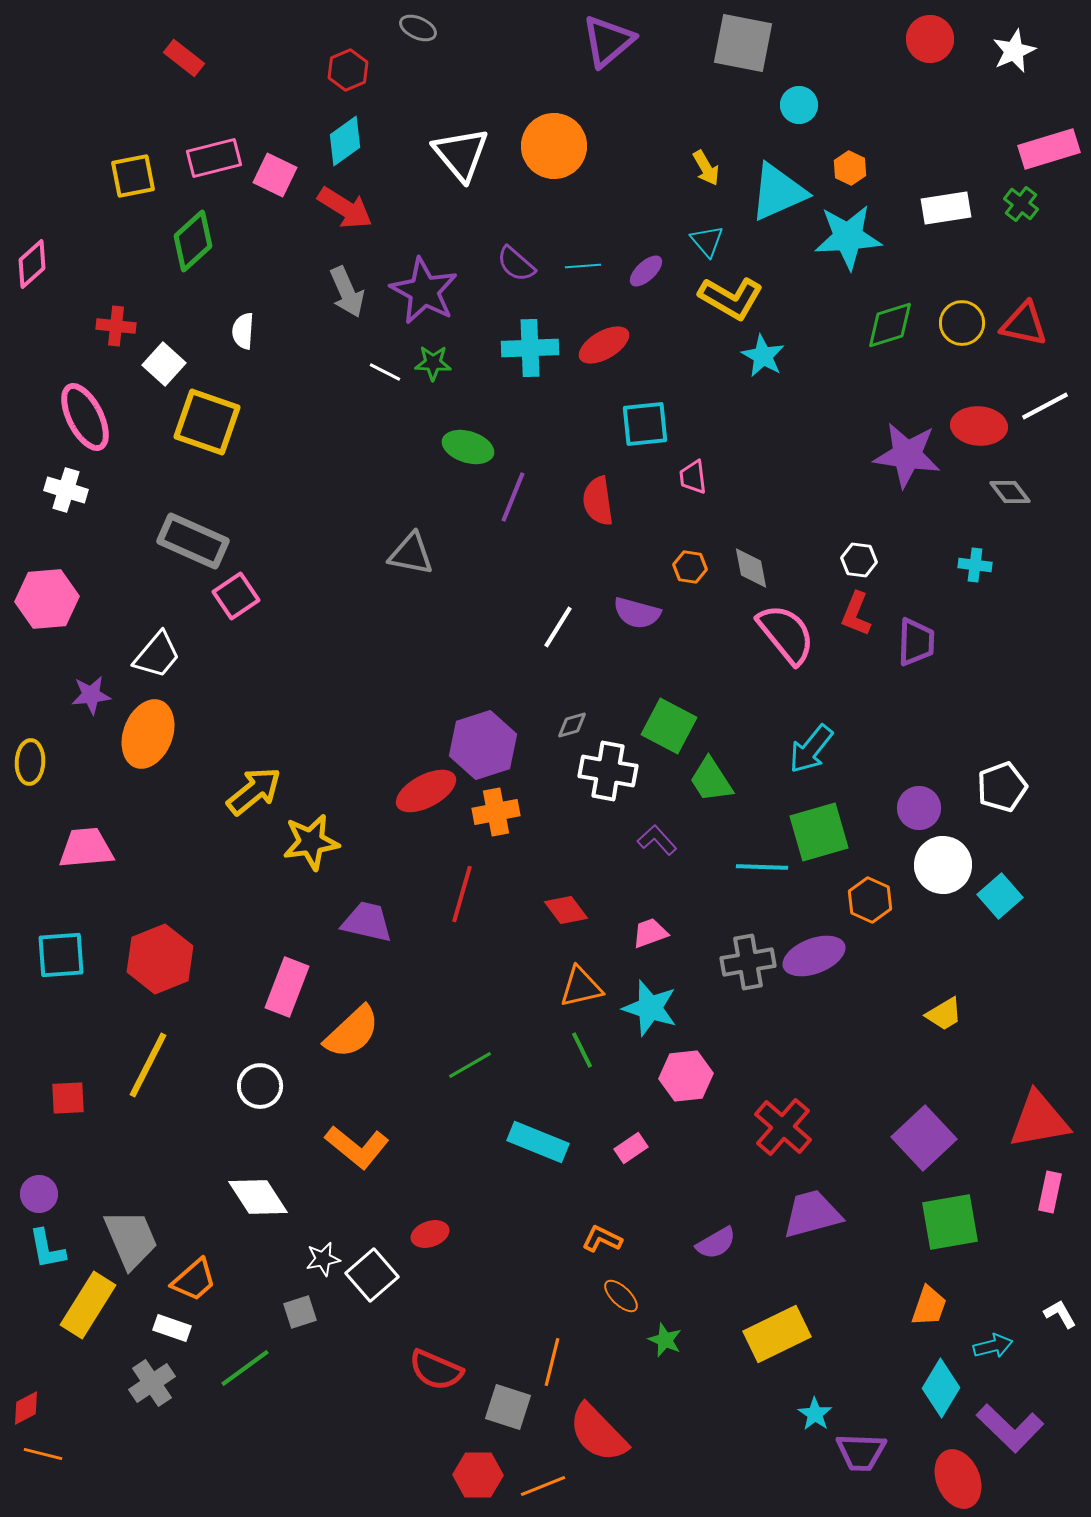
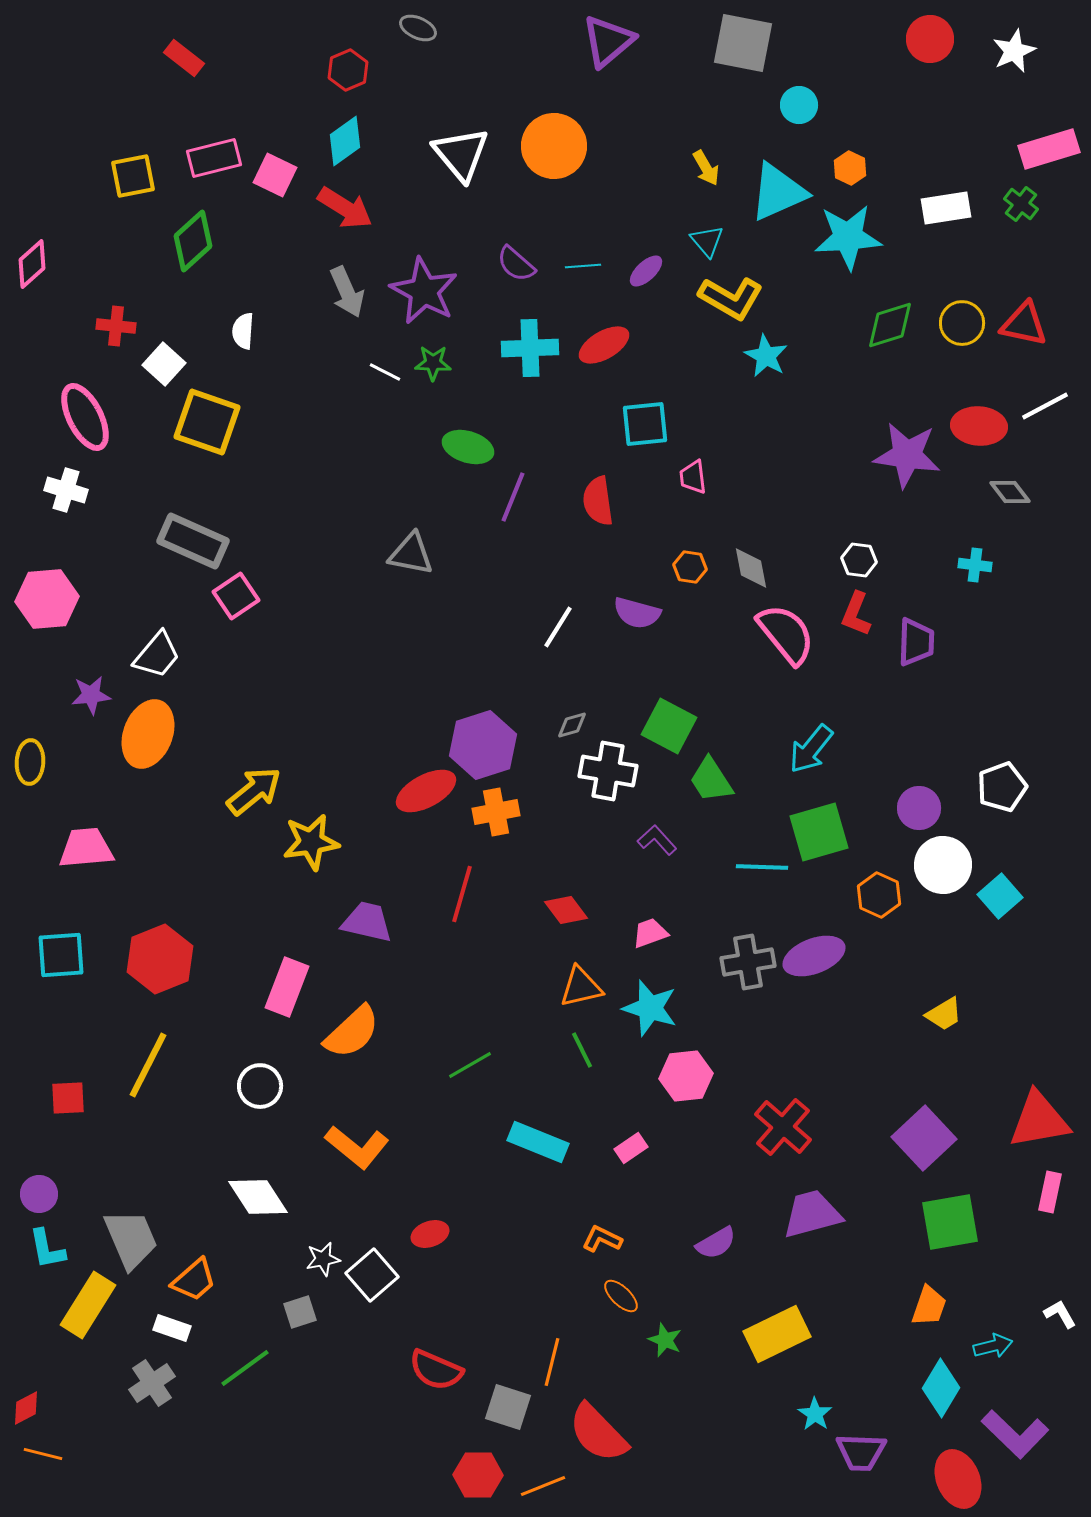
cyan star at (763, 356): moved 3 px right
orange hexagon at (870, 900): moved 9 px right, 5 px up
purple L-shape at (1010, 1428): moved 5 px right, 6 px down
